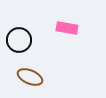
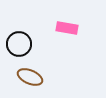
black circle: moved 4 px down
